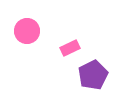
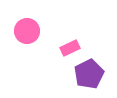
purple pentagon: moved 4 px left, 1 px up
